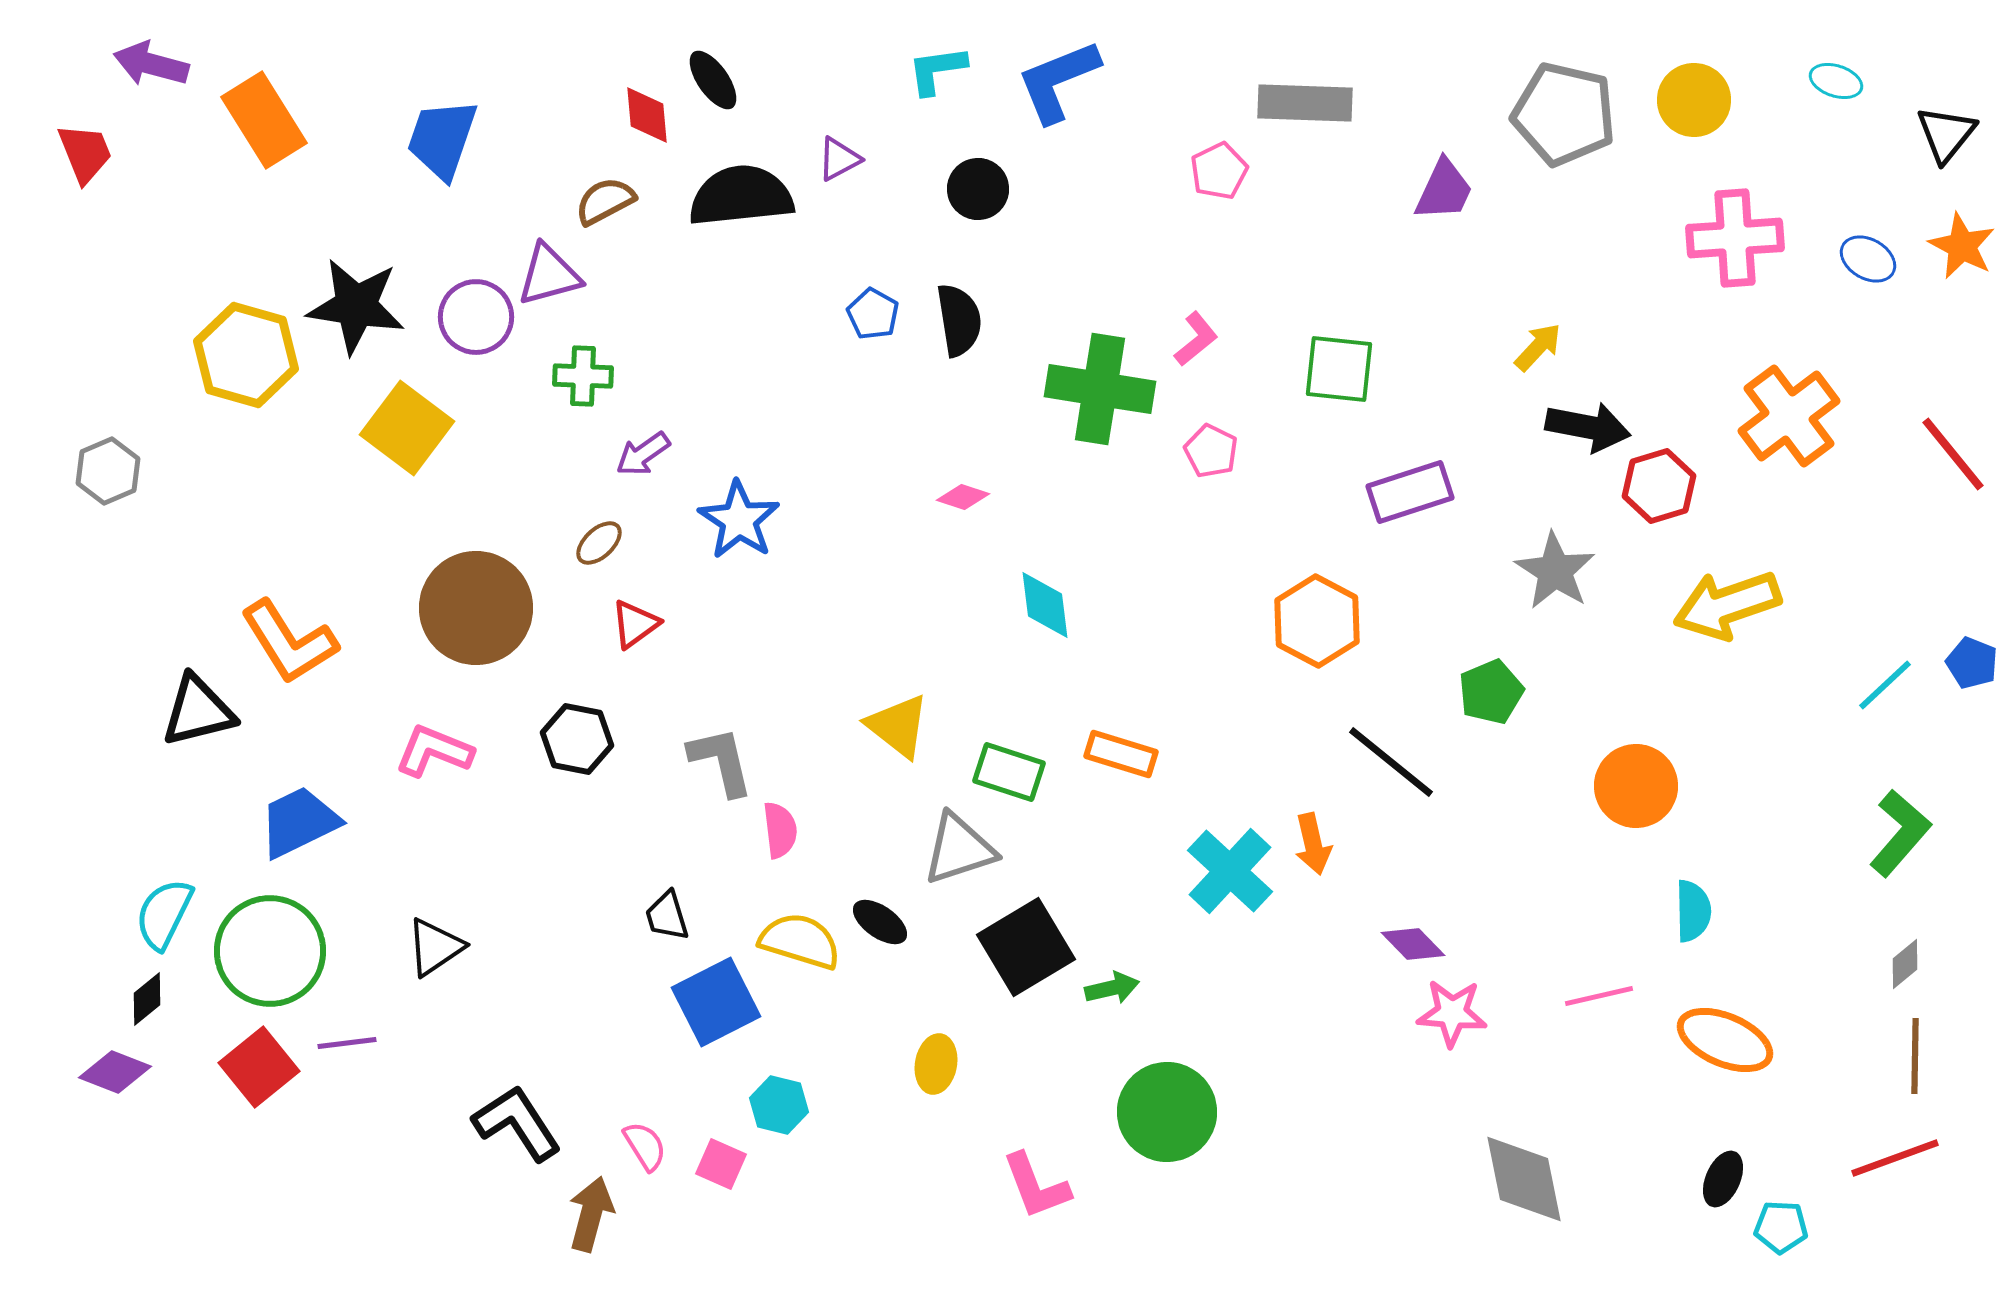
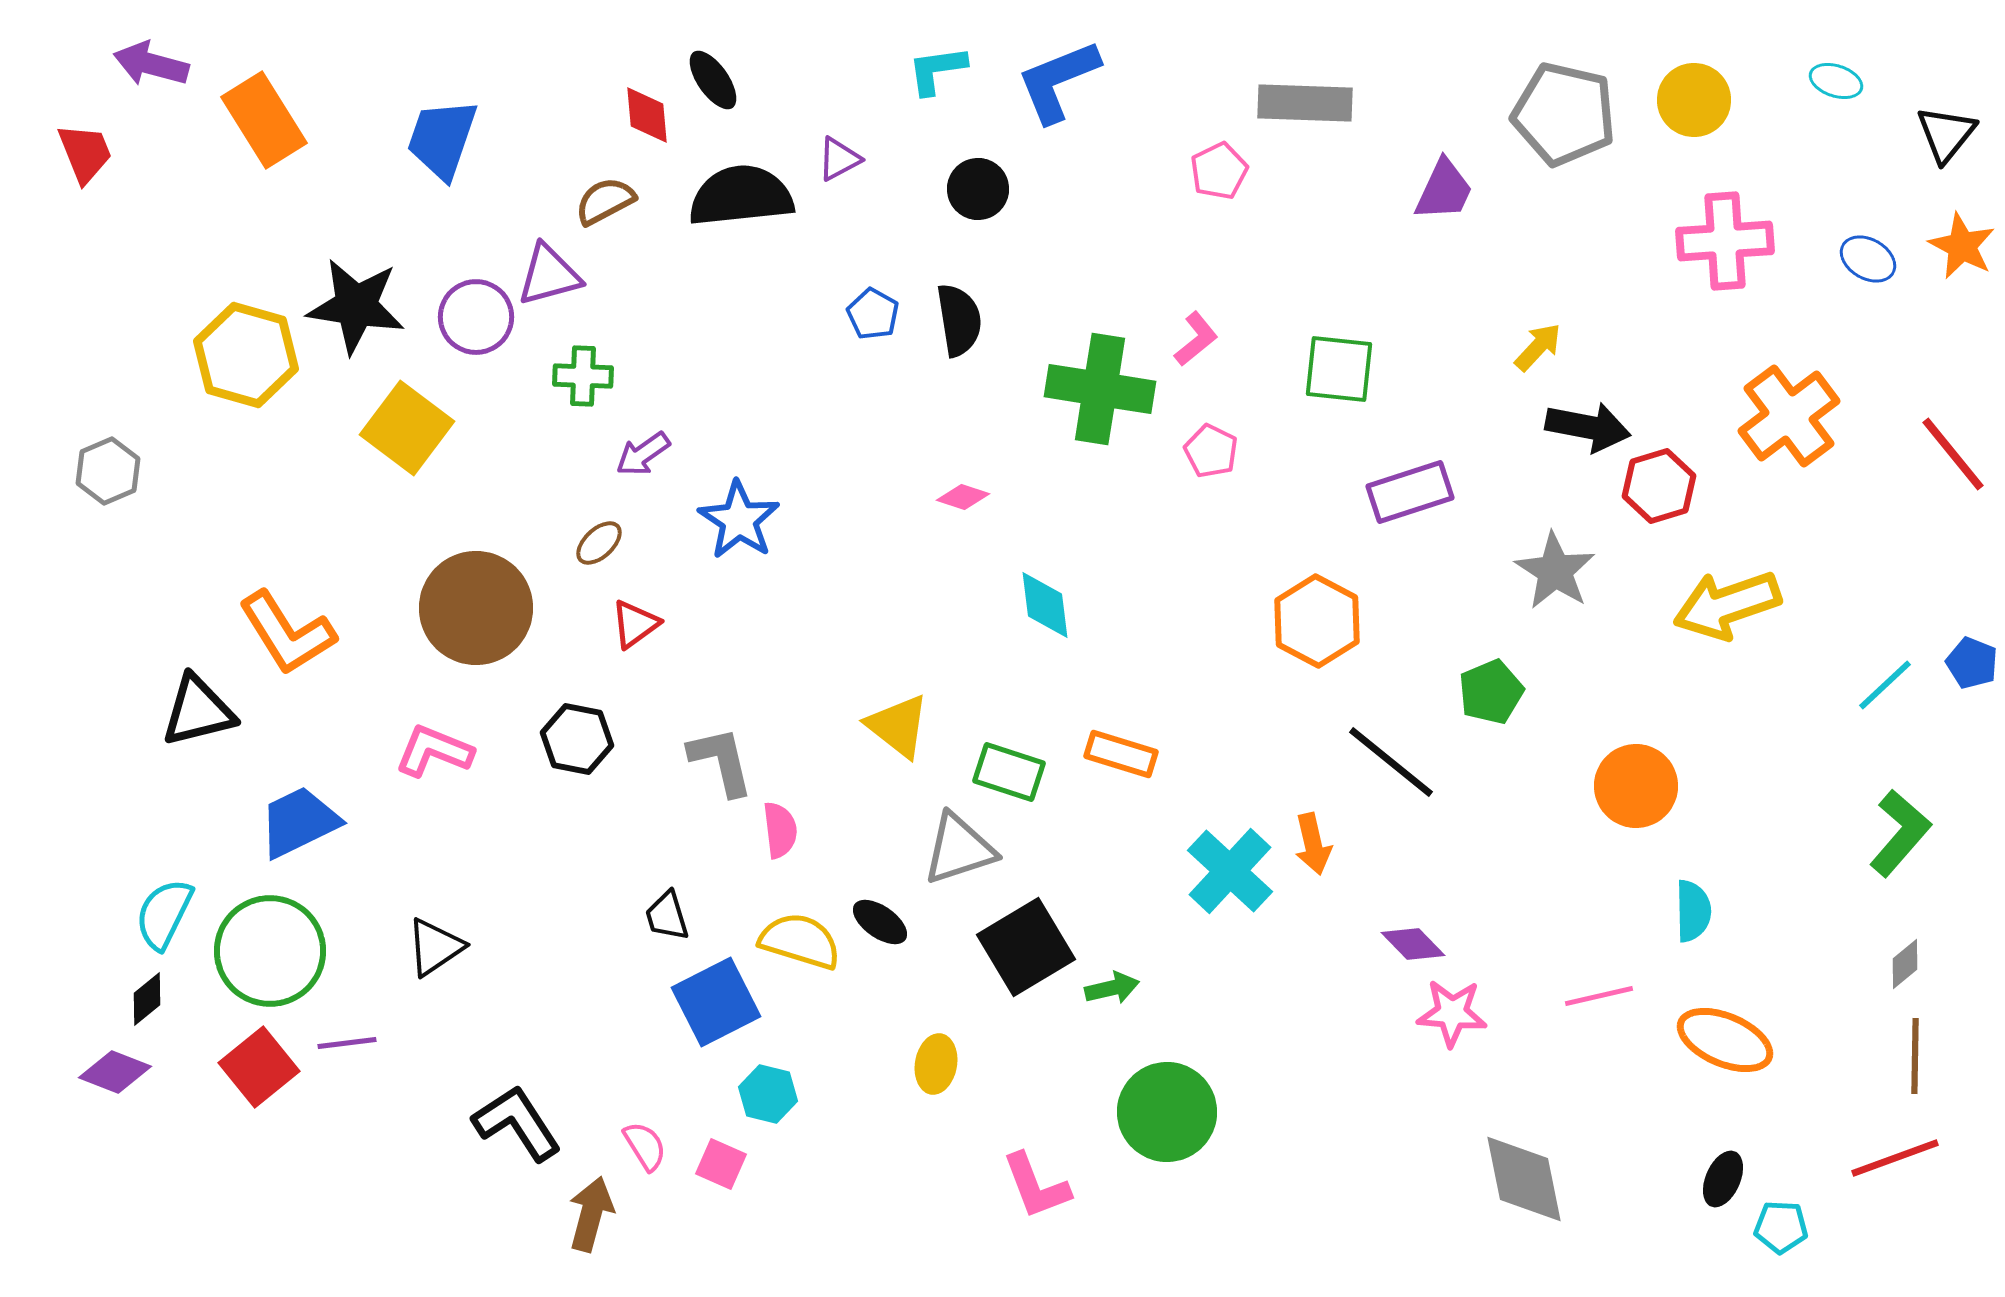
pink cross at (1735, 238): moved 10 px left, 3 px down
orange L-shape at (289, 642): moved 2 px left, 9 px up
cyan hexagon at (779, 1105): moved 11 px left, 11 px up
